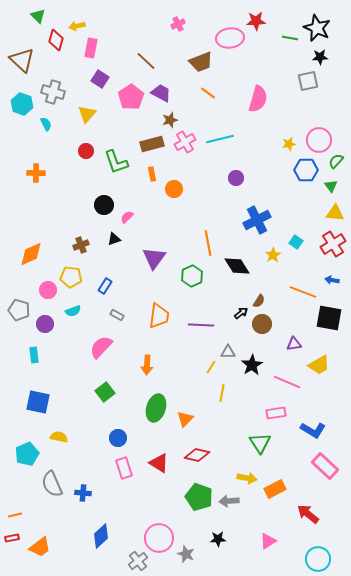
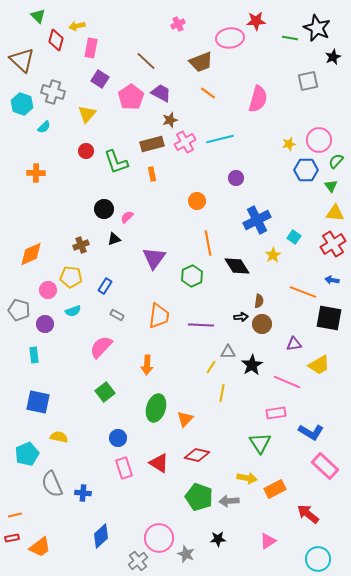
black star at (320, 57): moved 13 px right; rotated 21 degrees counterclockwise
cyan semicircle at (46, 124): moved 2 px left, 3 px down; rotated 72 degrees clockwise
orange circle at (174, 189): moved 23 px right, 12 px down
black circle at (104, 205): moved 4 px down
cyan square at (296, 242): moved 2 px left, 5 px up
brown semicircle at (259, 301): rotated 24 degrees counterclockwise
black arrow at (241, 313): moved 4 px down; rotated 32 degrees clockwise
blue L-shape at (313, 430): moved 2 px left, 2 px down
